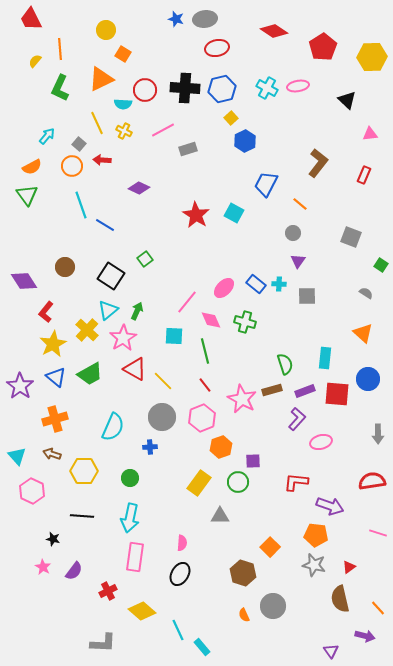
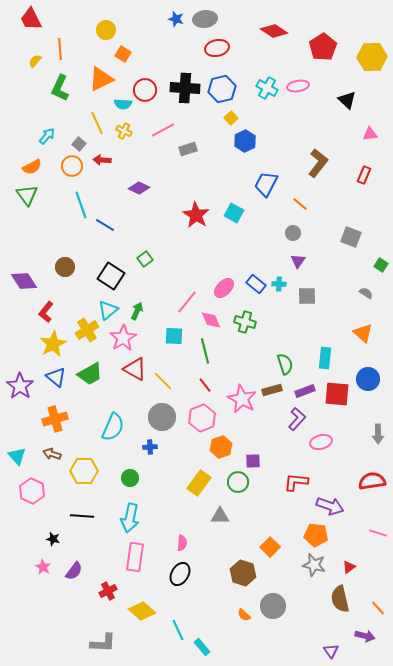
yellow cross at (87, 330): rotated 15 degrees clockwise
orange semicircle at (244, 615): rotated 24 degrees counterclockwise
